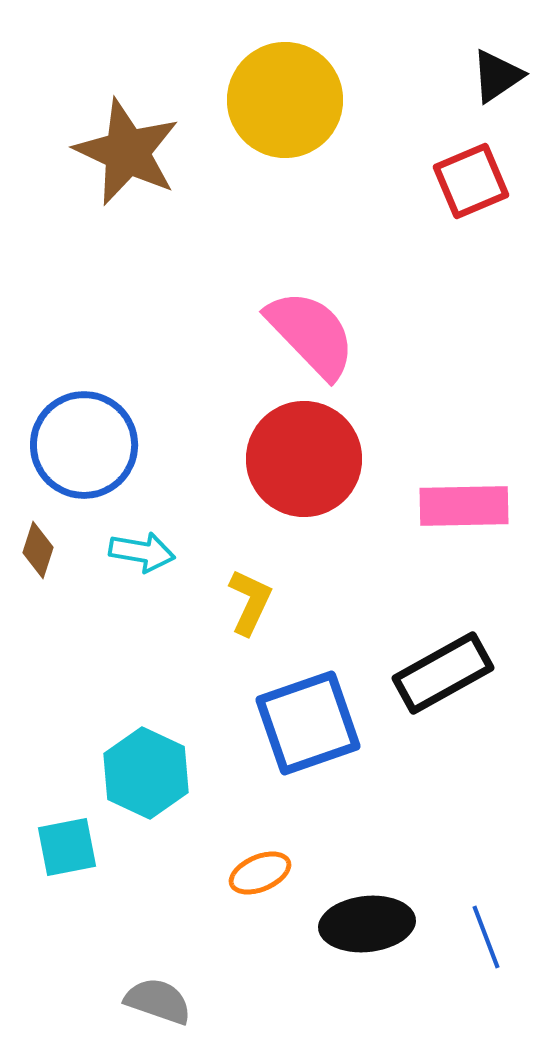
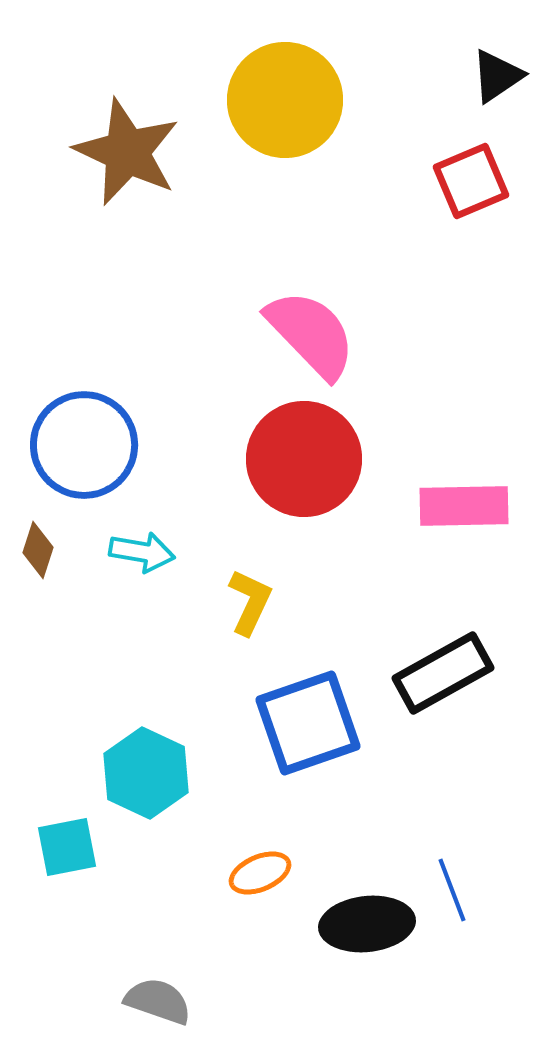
blue line: moved 34 px left, 47 px up
